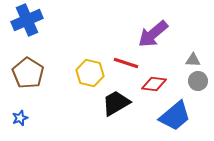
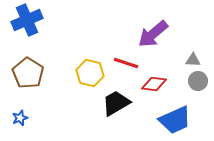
blue trapezoid: moved 4 px down; rotated 16 degrees clockwise
